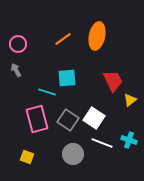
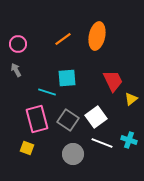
yellow triangle: moved 1 px right, 1 px up
white square: moved 2 px right, 1 px up; rotated 20 degrees clockwise
yellow square: moved 9 px up
